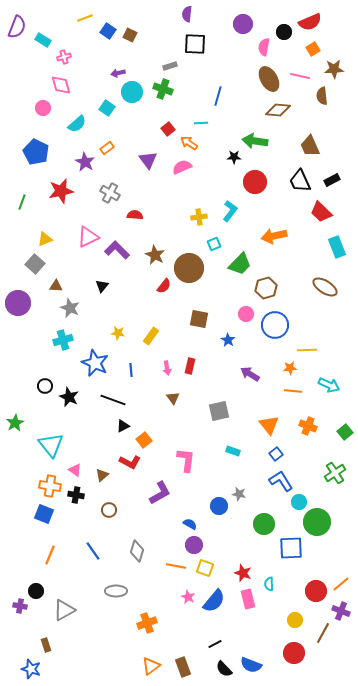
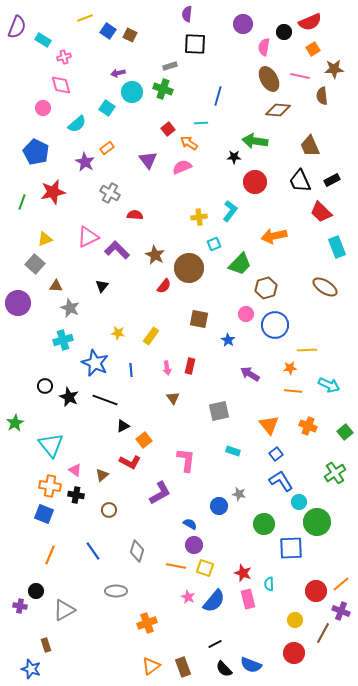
red star at (61, 191): moved 8 px left, 1 px down
black line at (113, 400): moved 8 px left
